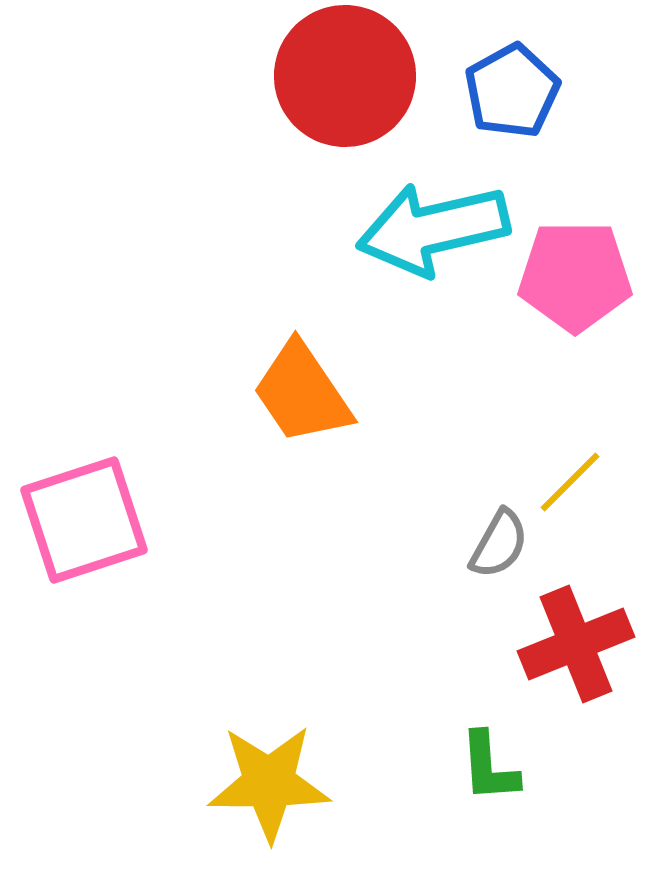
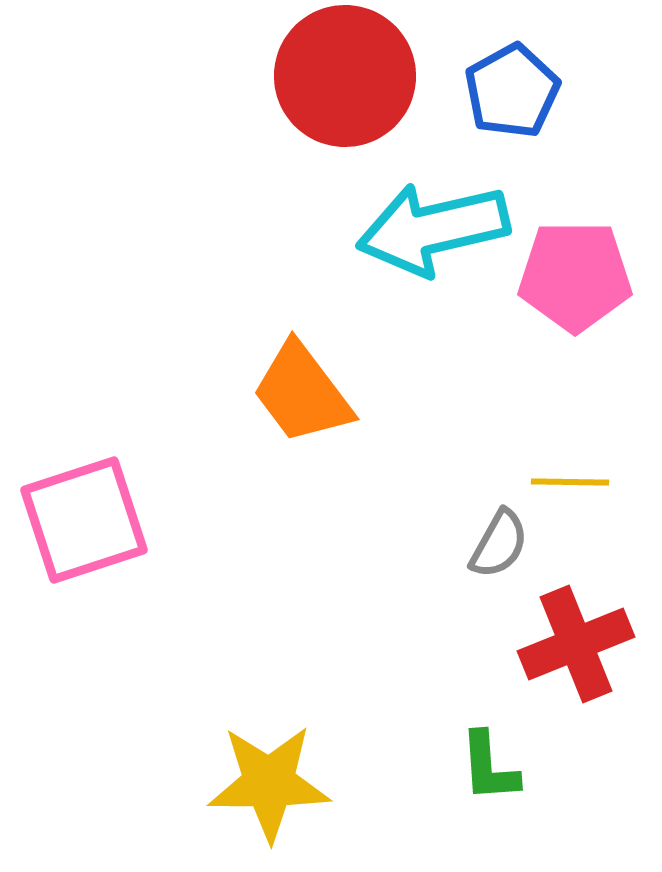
orange trapezoid: rotated 3 degrees counterclockwise
yellow line: rotated 46 degrees clockwise
